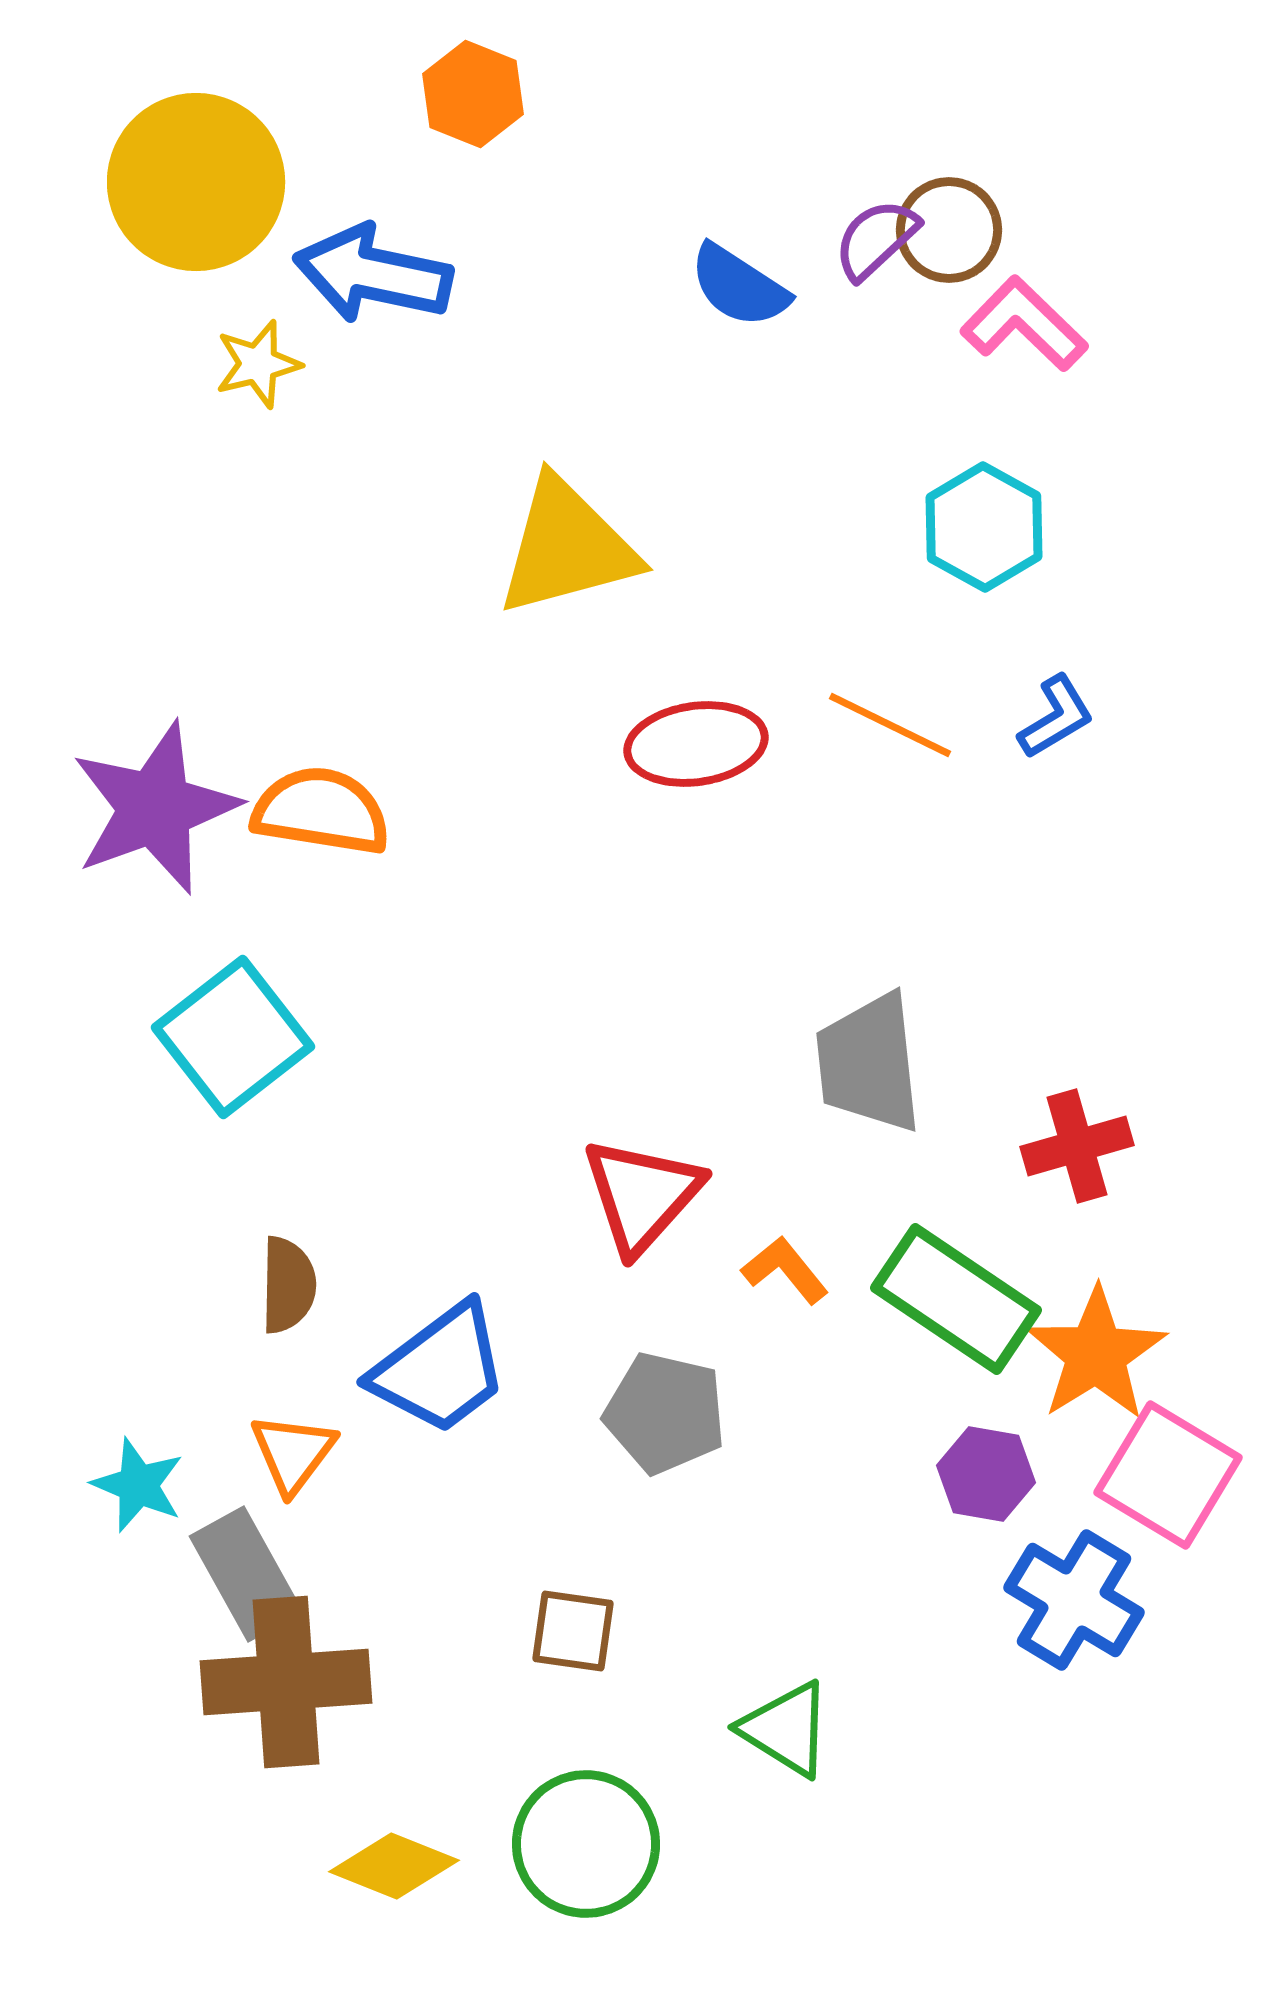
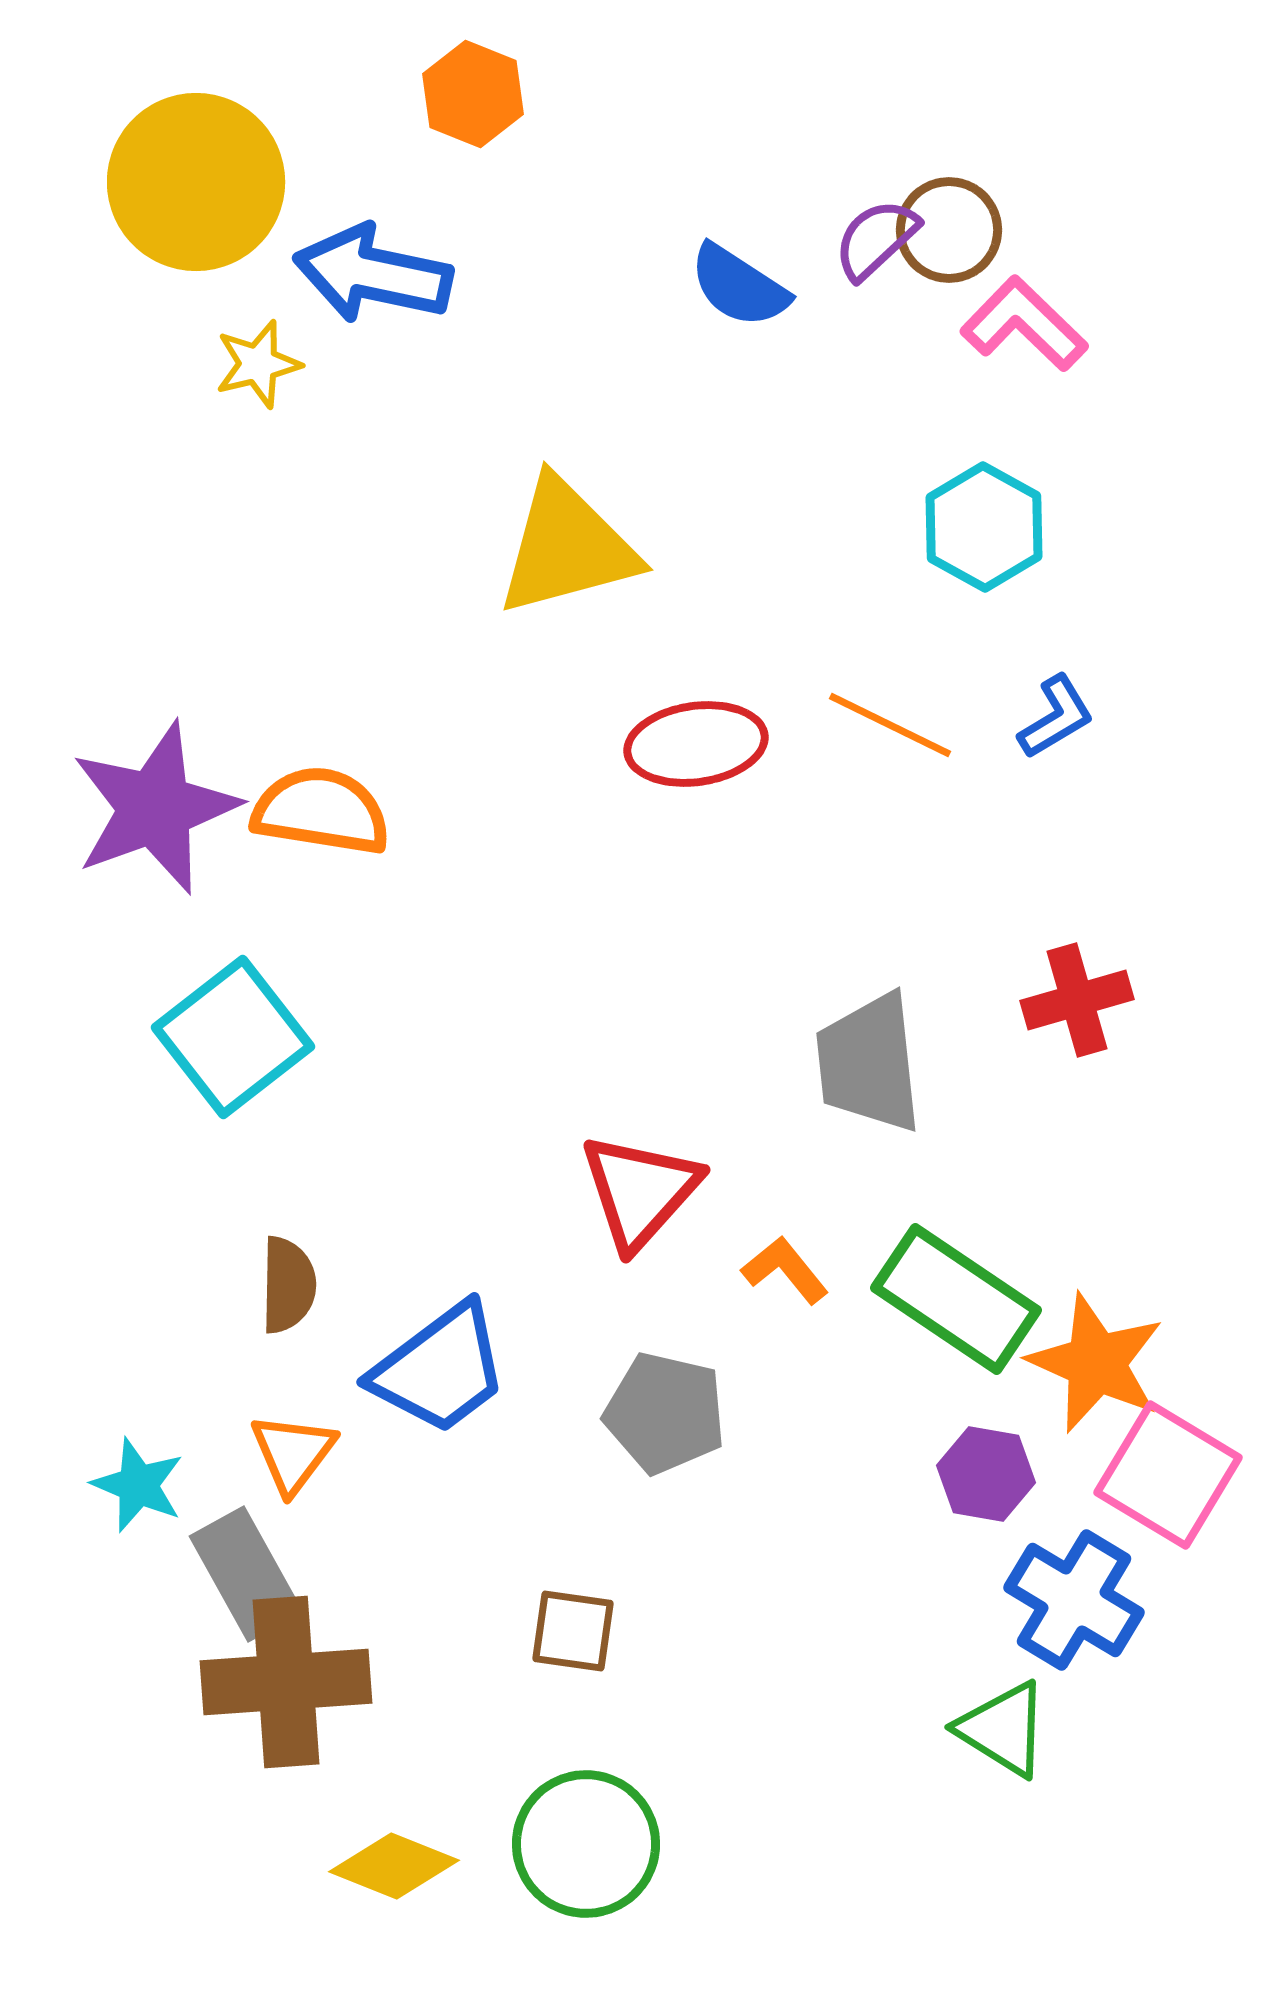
red cross: moved 146 px up
red triangle: moved 2 px left, 4 px up
orange star: moved 9 px down; rotated 16 degrees counterclockwise
green triangle: moved 217 px right
